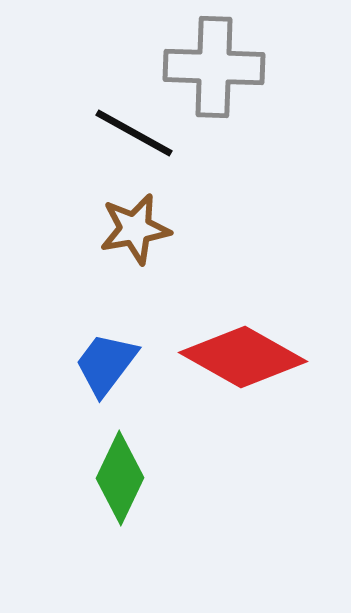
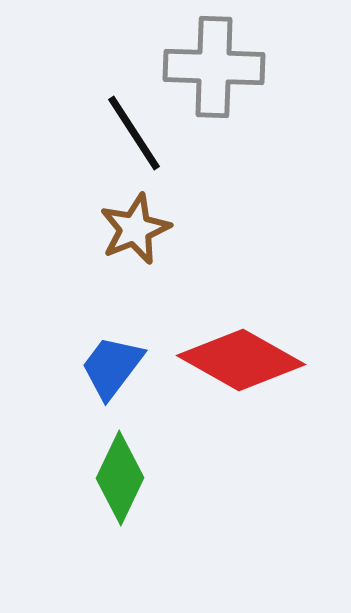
black line: rotated 28 degrees clockwise
brown star: rotated 12 degrees counterclockwise
red diamond: moved 2 px left, 3 px down
blue trapezoid: moved 6 px right, 3 px down
